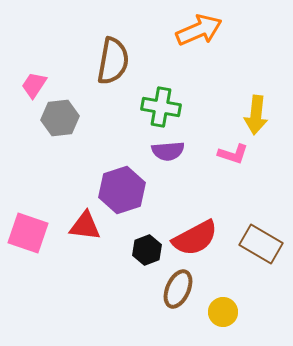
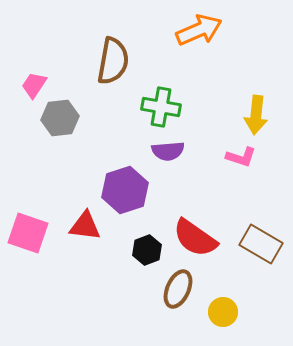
pink L-shape: moved 8 px right, 3 px down
purple hexagon: moved 3 px right
red semicircle: rotated 63 degrees clockwise
